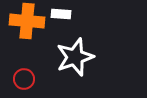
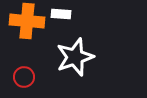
red circle: moved 2 px up
